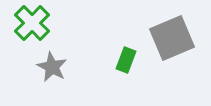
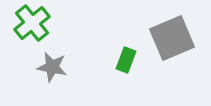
green cross: rotated 6 degrees clockwise
gray star: rotated 16 degrees counterclockwise
